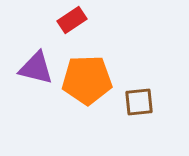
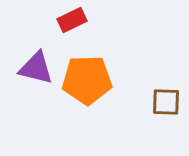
red rectangle: rotated 8 degrees clockwise
brown square: moved 27 px right; rotated 8 degrees clockwise
